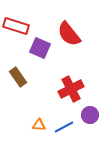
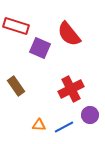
brown rectangle: moved 2 px left, 9 px down
